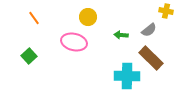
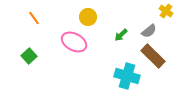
yellow cross: rotated 24 degrees clockwise
gray semicircle: moved 1 px down
green arrow: rotated 48 degrees counterclockwise
pink ellipse: rotated 15 degrees clockwise
brown rectangle: moved 2 px right, 2 px up
cyan cross: rotated 15 degrees clockwise
